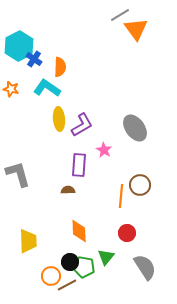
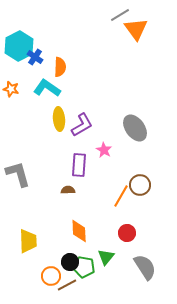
blue cross: moved 1 px right, 2 px up
orange line: rotated 25 degrees clockwise
